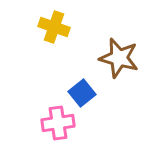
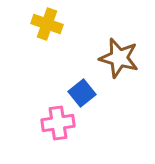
yellow cross: moved 7 px left, 3 px up
